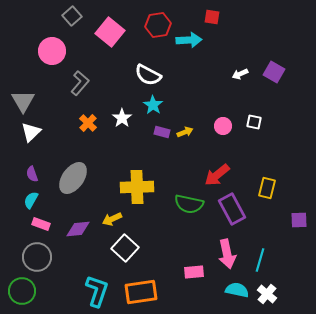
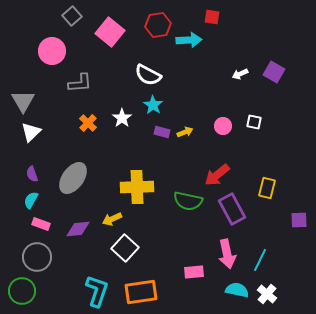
gray L-shape at (80, 83): rotated 45 degrees clockwise
green semicircle at (189, 204): moved 1 px left, 3 px up
cyan line at (260, 260): rotated 10 degrees clockwise
